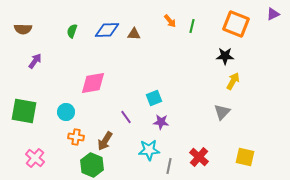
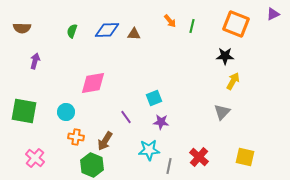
brown semicircle: moved 1 px left, 1 px up
purple arrow: rotated 21 degrees counterclockwise
